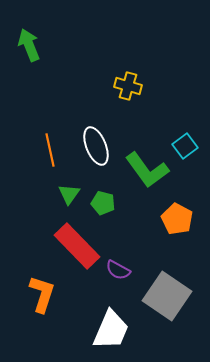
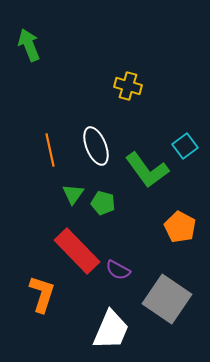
green triangle: moved 4 px right
orange pentagon: moved 3 px right, 8 px down
red rectangle: moved 5 px down
gray square: moved 3 px down
